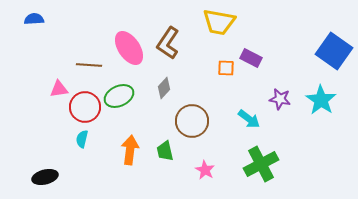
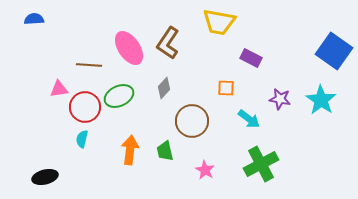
orange square: moved 20 px down
